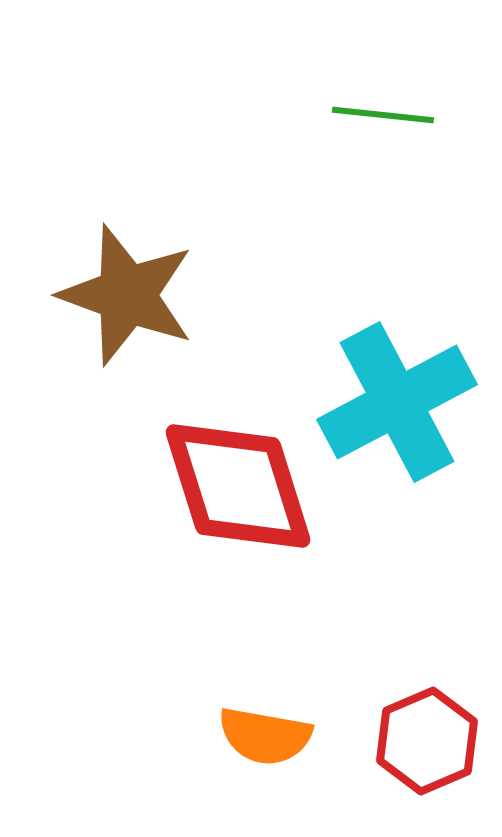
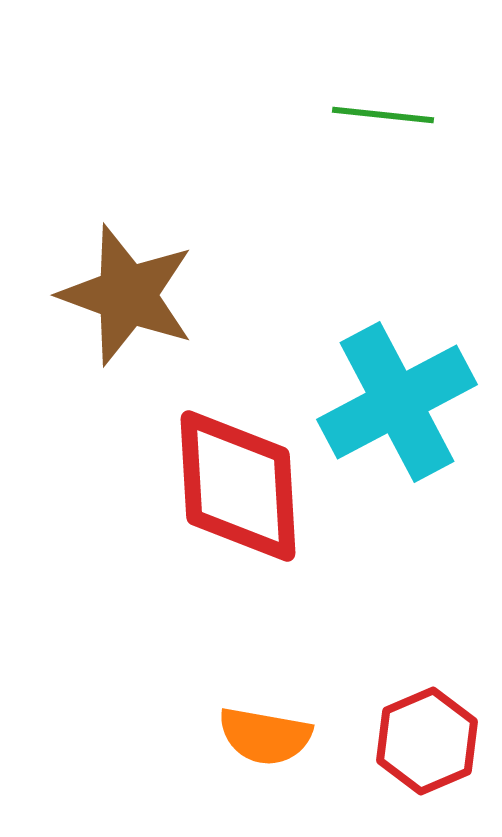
red diamond: rotated 14 degrees clockwise
